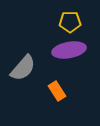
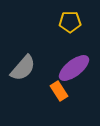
purple ellipse: moved 5 px right, 18 px down; rotated 28 degrees counterclockwise
orange rectangle: moved 2 px right
